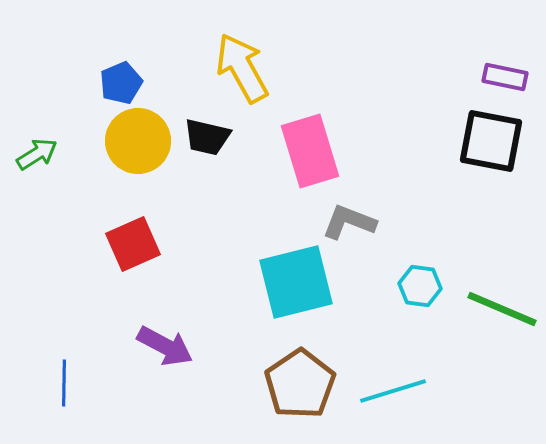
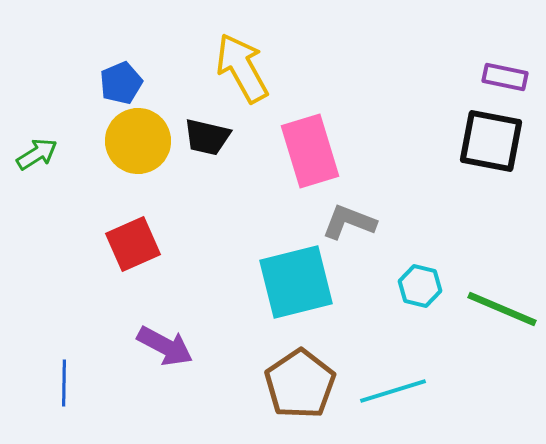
cyan hexagon: rotated 6 degrees clockwise
